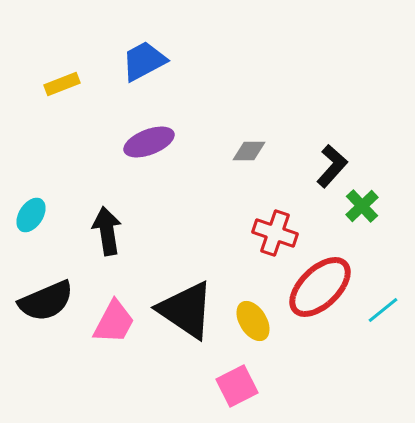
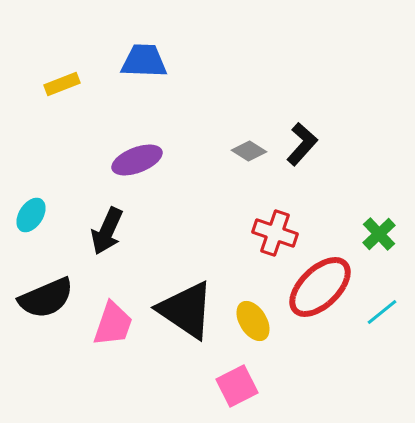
blue trapezoid: rotated 30 degrees clockwise
purple ellipse: moved 12 px left, 18 px down
gray diamond: rotated 32 degrees clockwise
black L-shape: moved 30 px left, 22 px up
green cross: moved 17 px right, 28 px down
black arrow: rotated 147 degrees counterclockwise
black semicircle: moved 3 px up
cyan line: moved 1 px left, 2 px down
pink trapezoid: moved 1 px left, 2 px down; rotated 9 degrees counterclockwise
